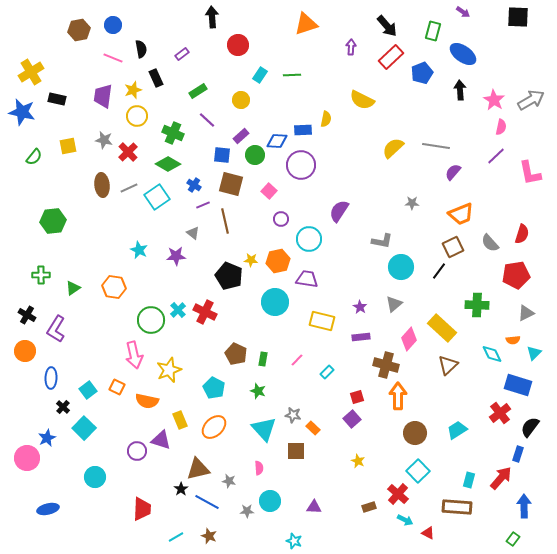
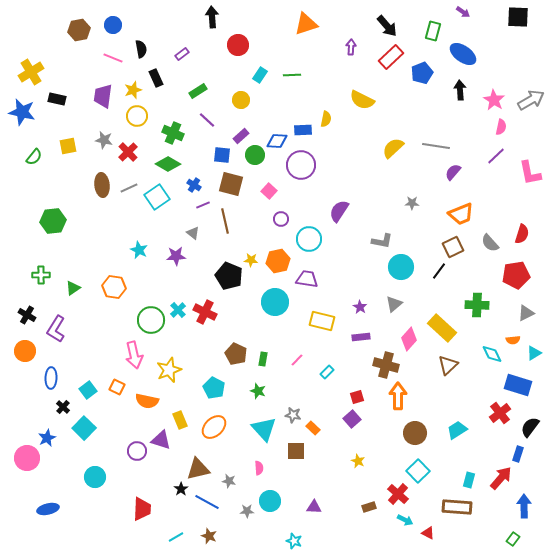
cyan triangle at (534, 353): rotated 14 degrees clockwise
